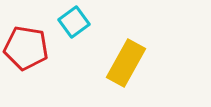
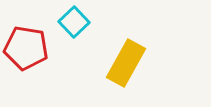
cyan square: rotated 8 degrees counterclockwise
